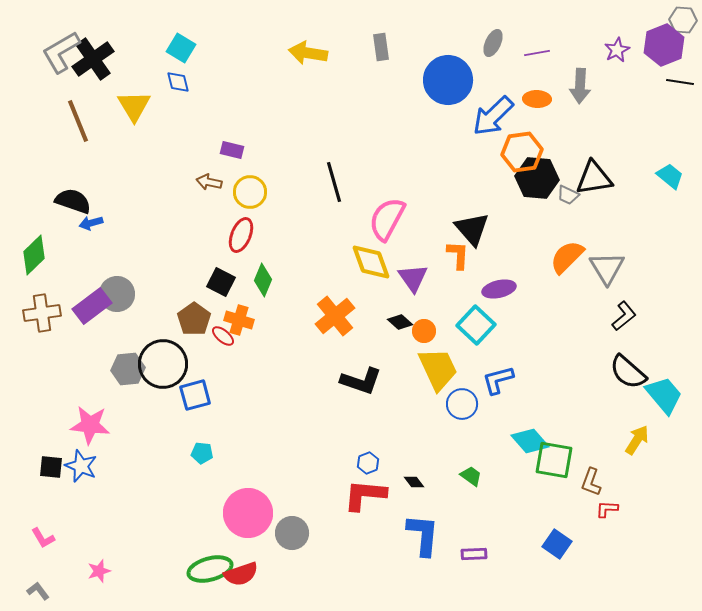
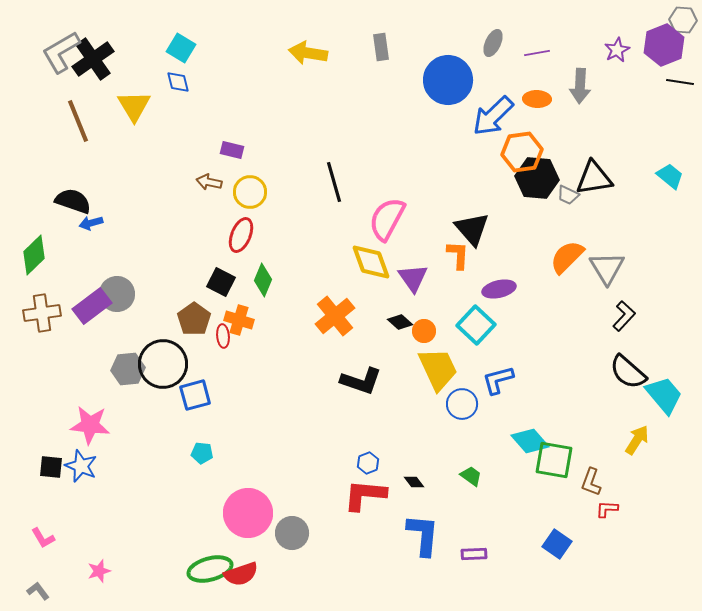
black L-shape at (624, 316): rotated 8 degrees counterclockwise
red ellipse at (223, 336): rotated 45 degrees clockwise
